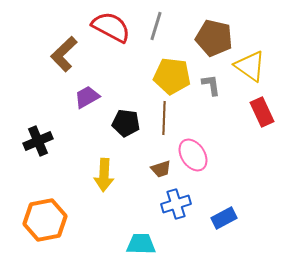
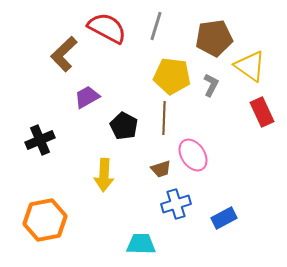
red semicircle: moved 4 px left, 1 px down
brown pentagon: rotated 21 degrees counterclockwise
gray L-shape: rotated 35 degrees clockwise
black pentagon: moved 2 px left, 3 px down; rotated 20 degrees clockwise
black cross: moved 2 px right, 1 px up
